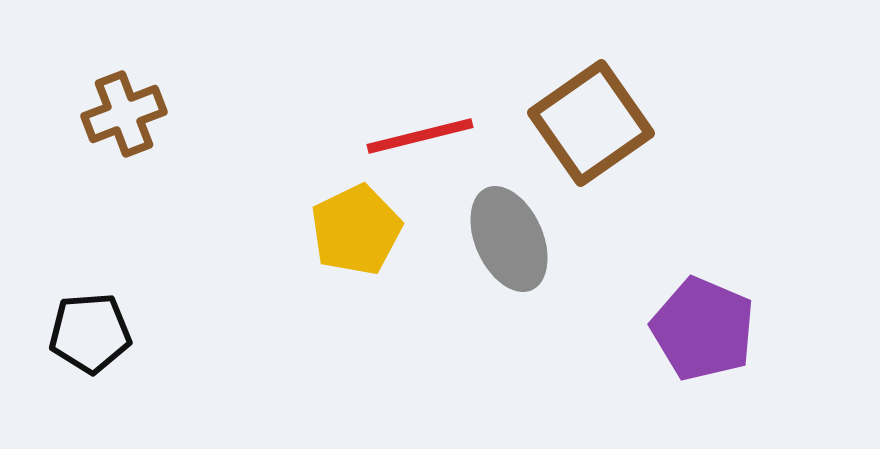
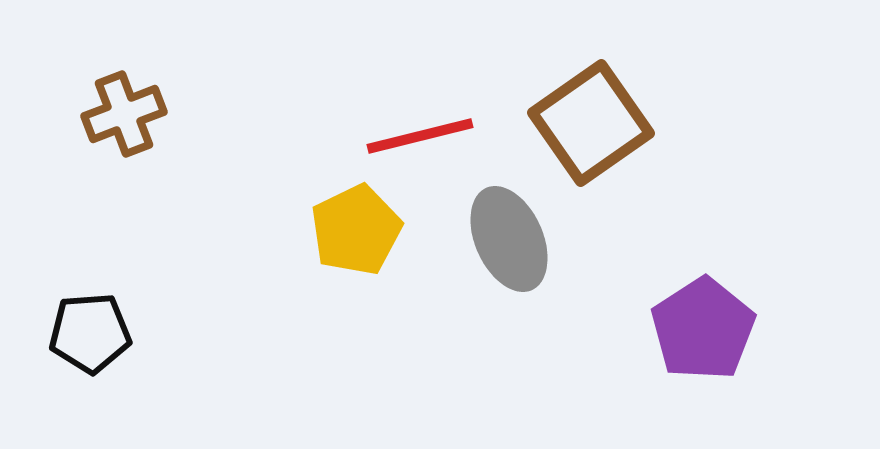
purple pentagon: rotated 16 degrees clockwise
